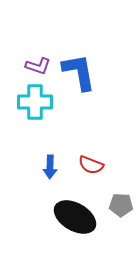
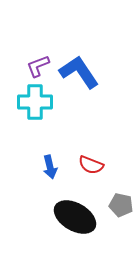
purple L-shape: rotated 140 degrees clockwise
blue L-shape: rotated 24 degrees counterclockwise
blue arrow: rotated 15 degrees counterclockwise
gray pentagon: rotated 10 degrees clockwise
